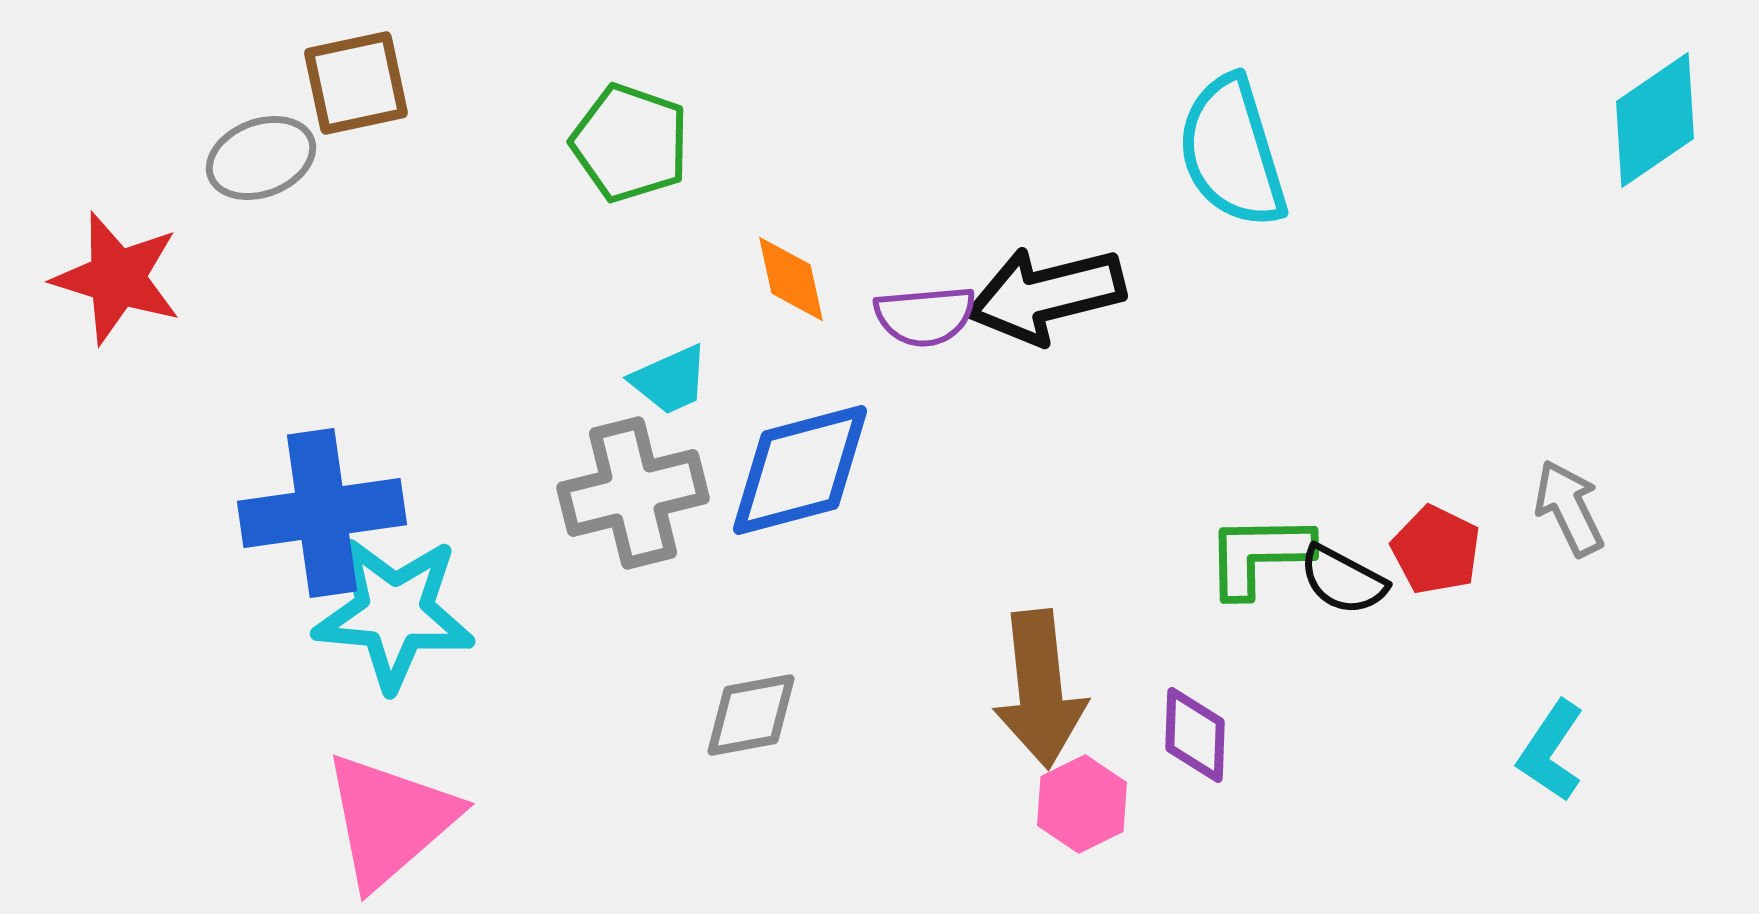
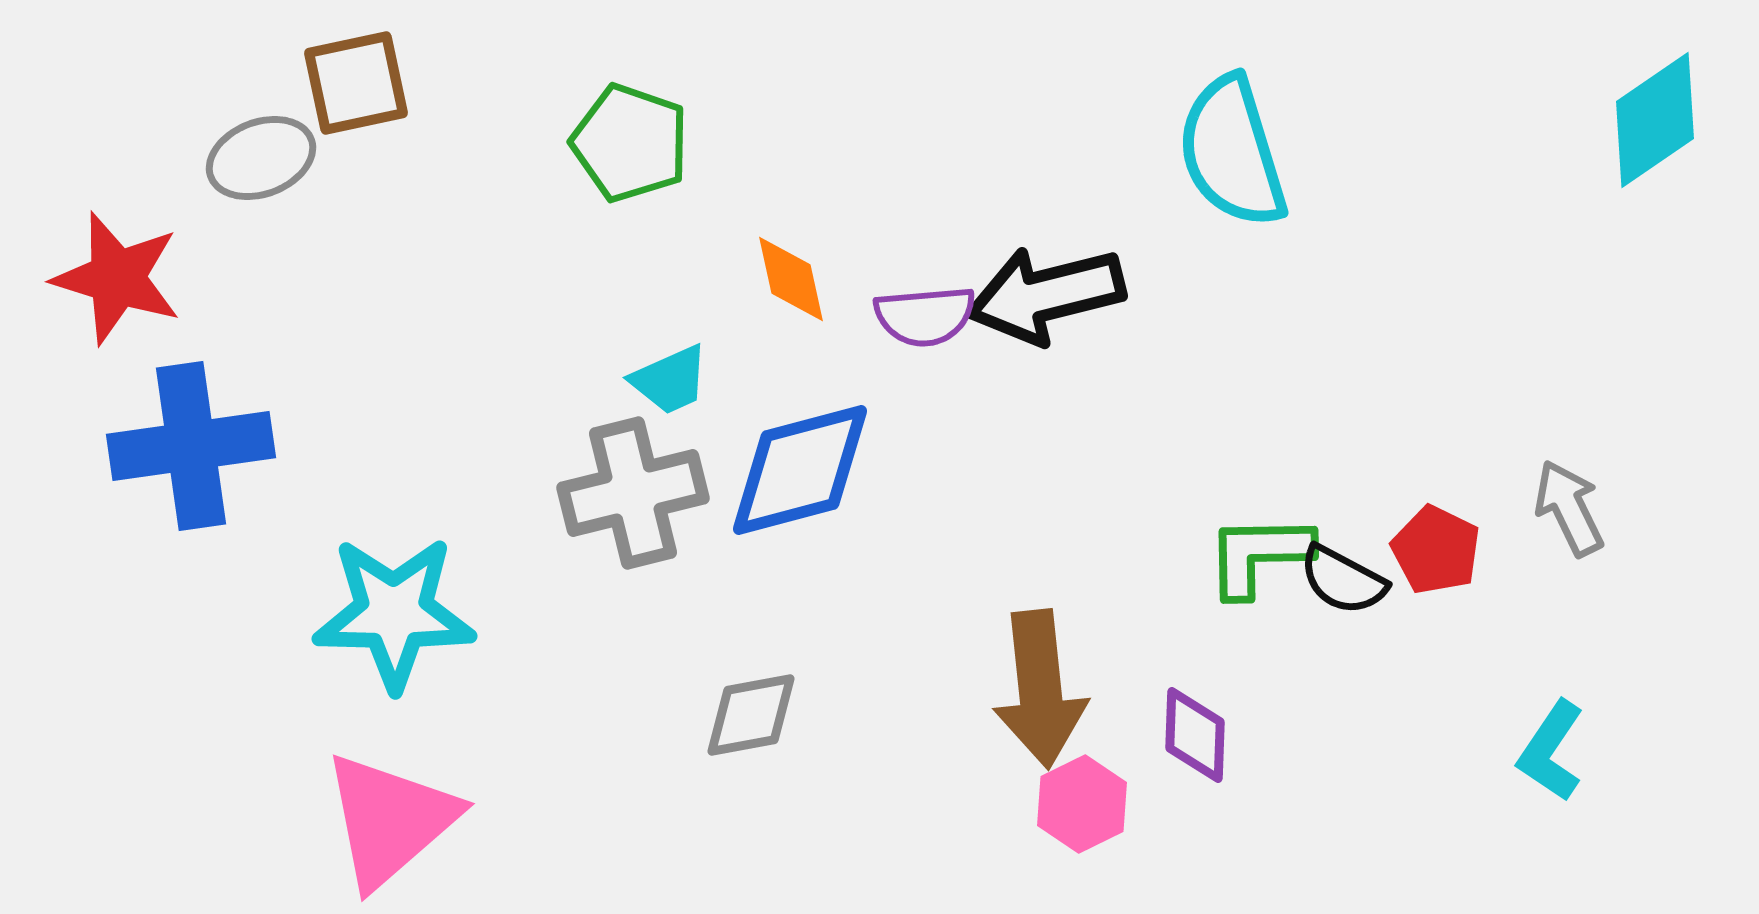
blue cross: moved 131 px left, 67 px up
cyan star: rotated 4 degrees counterclockwise
